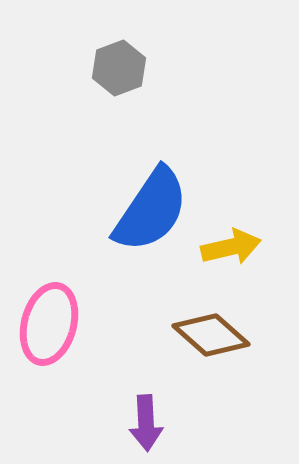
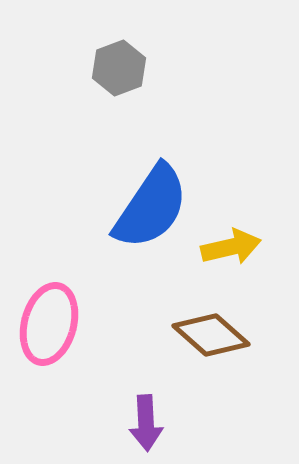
blue semicircle: moved 3 px up
